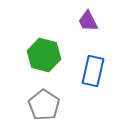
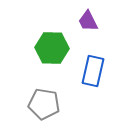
green hexagon: moved 8 px right, 7 px up; rotated 12 degrees counterclockwise
gray pentagon: moved 1 px up; rotated 24 degrees counterclockwise
